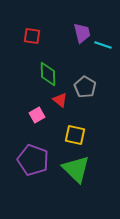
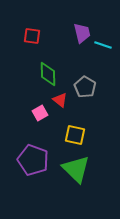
pink square: moved 3 px right, 2 px up
